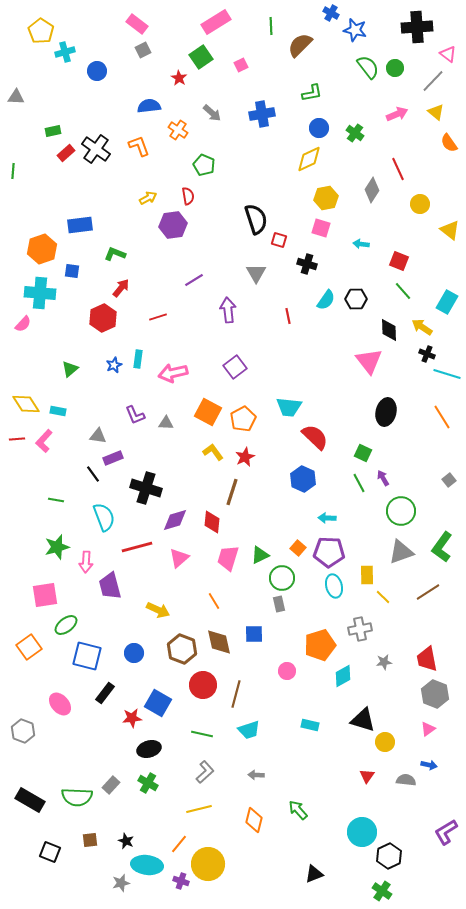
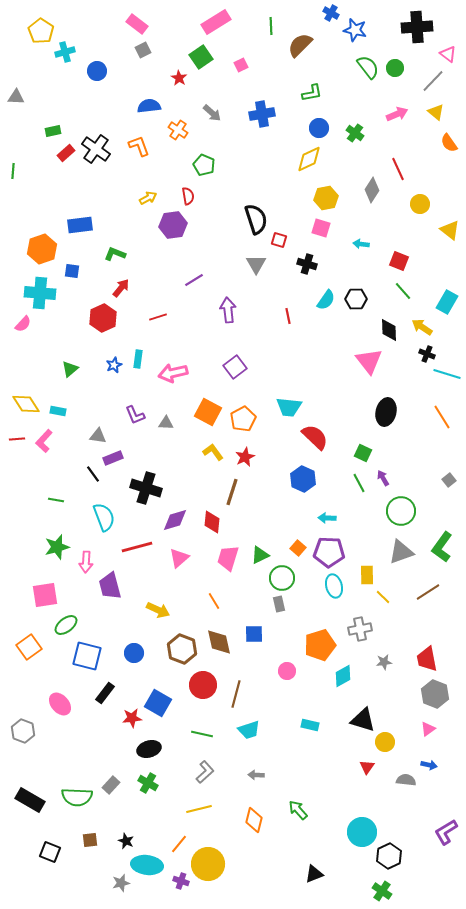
gray triangle at (256, 273): moved 9 px up
red triangle at (367, 776): moved 9 px up
